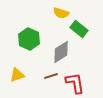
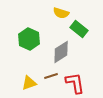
yellow triangle: moved 12 px right, 8 px down
